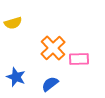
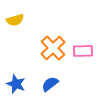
yellow semicircle: moved 2 px right, 3 px up
pink rectangle: moved 4 px right, 8 px up
blue star: moved 7 px down
